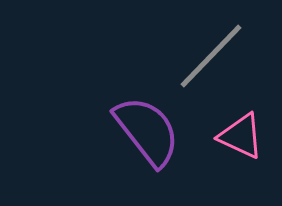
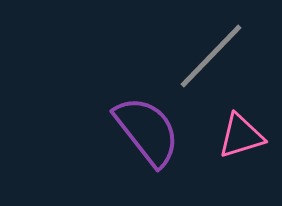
pink triangle: rotated 42 degrees counterclockwise
